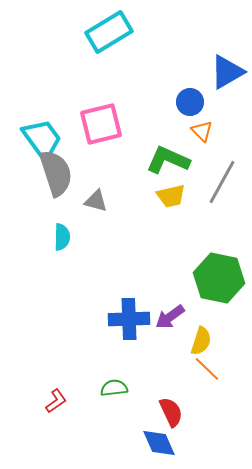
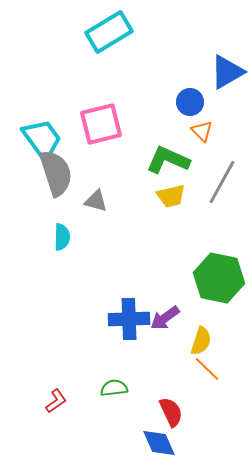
purple arrow: moved 5 px left, 1 px down
